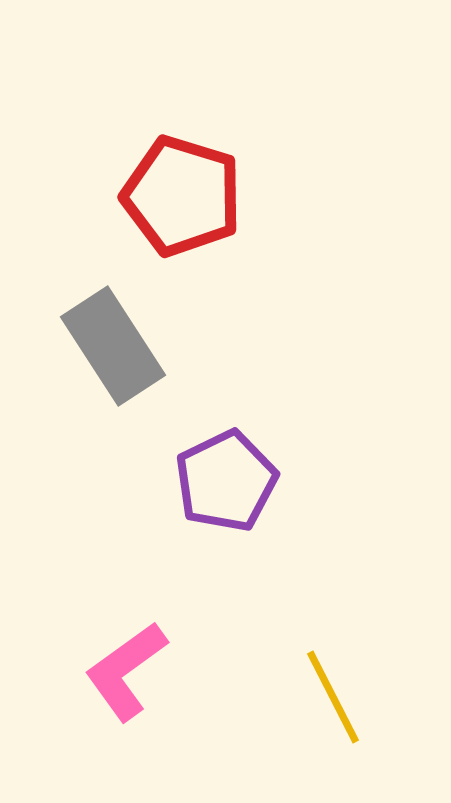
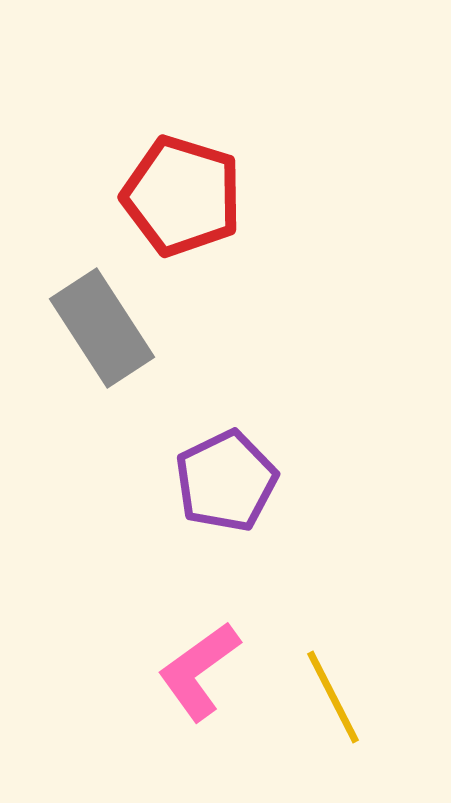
gray rectangle: moved 11 px left, 18 px up
pink L-shape: moved 73 px right
